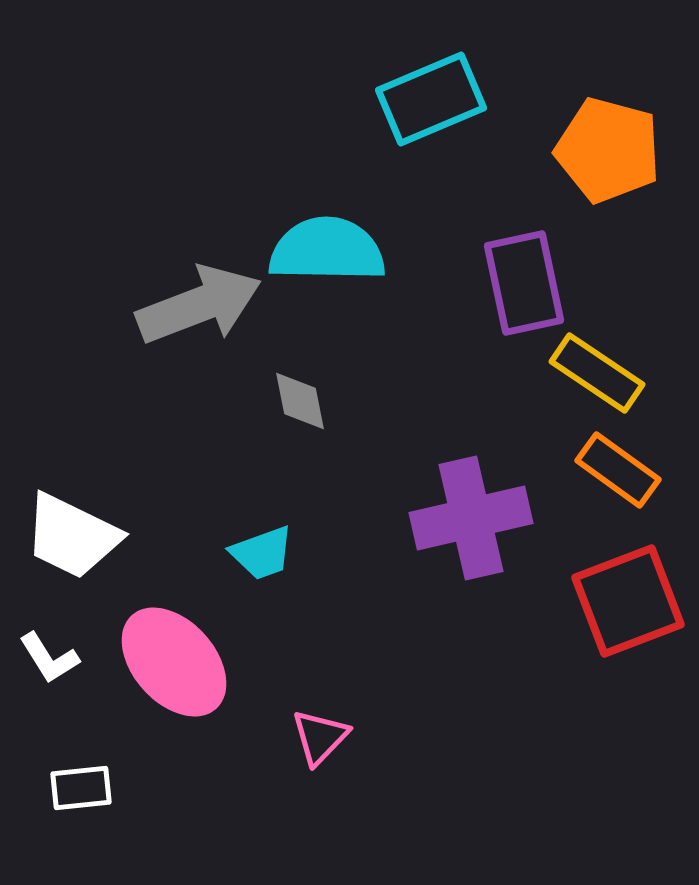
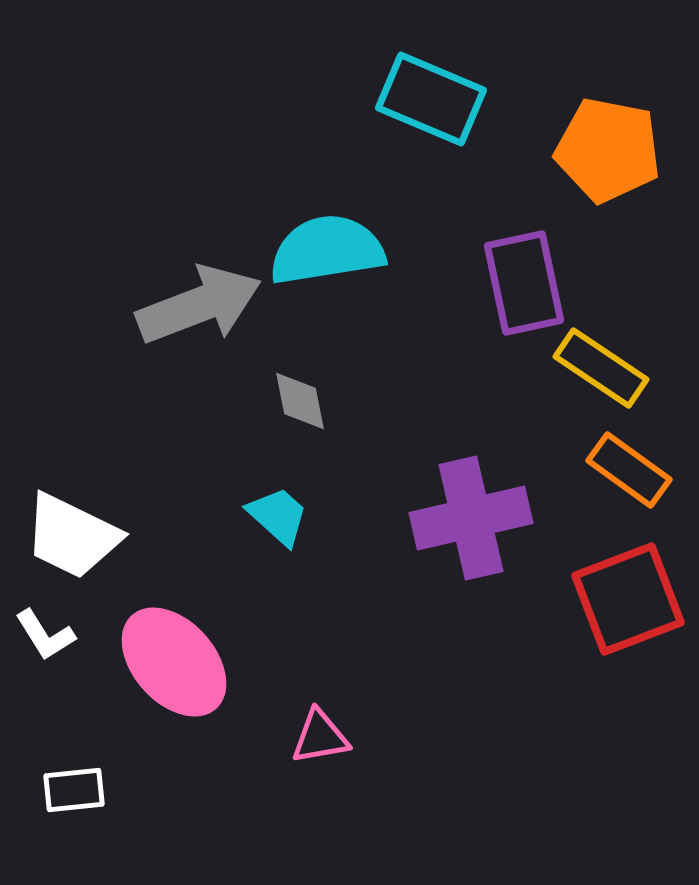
cyan rectangle: rotated 46 degrees clockwise
orange pentagon: rotated 4 degrees counterclockwise
cyan semicircle: rotated 10 degrees counterclockwise
yellow rectangle: moved 4 px right, 5 px up
orange rectangle: moved 11 px right
cyan trapezoid: moved 16 px right, 37 px up; rotated 118 degrees counterclockwise
red square: moved 2 px up
white L-shape: moved 4 px left, 23 px up
pink triangle: rotated 36 degrees clockwise
white rectangle: moved 7 px left, 2 px down
